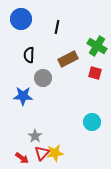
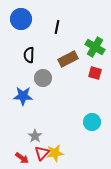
green cross: moved 2 px left, 1 px down
